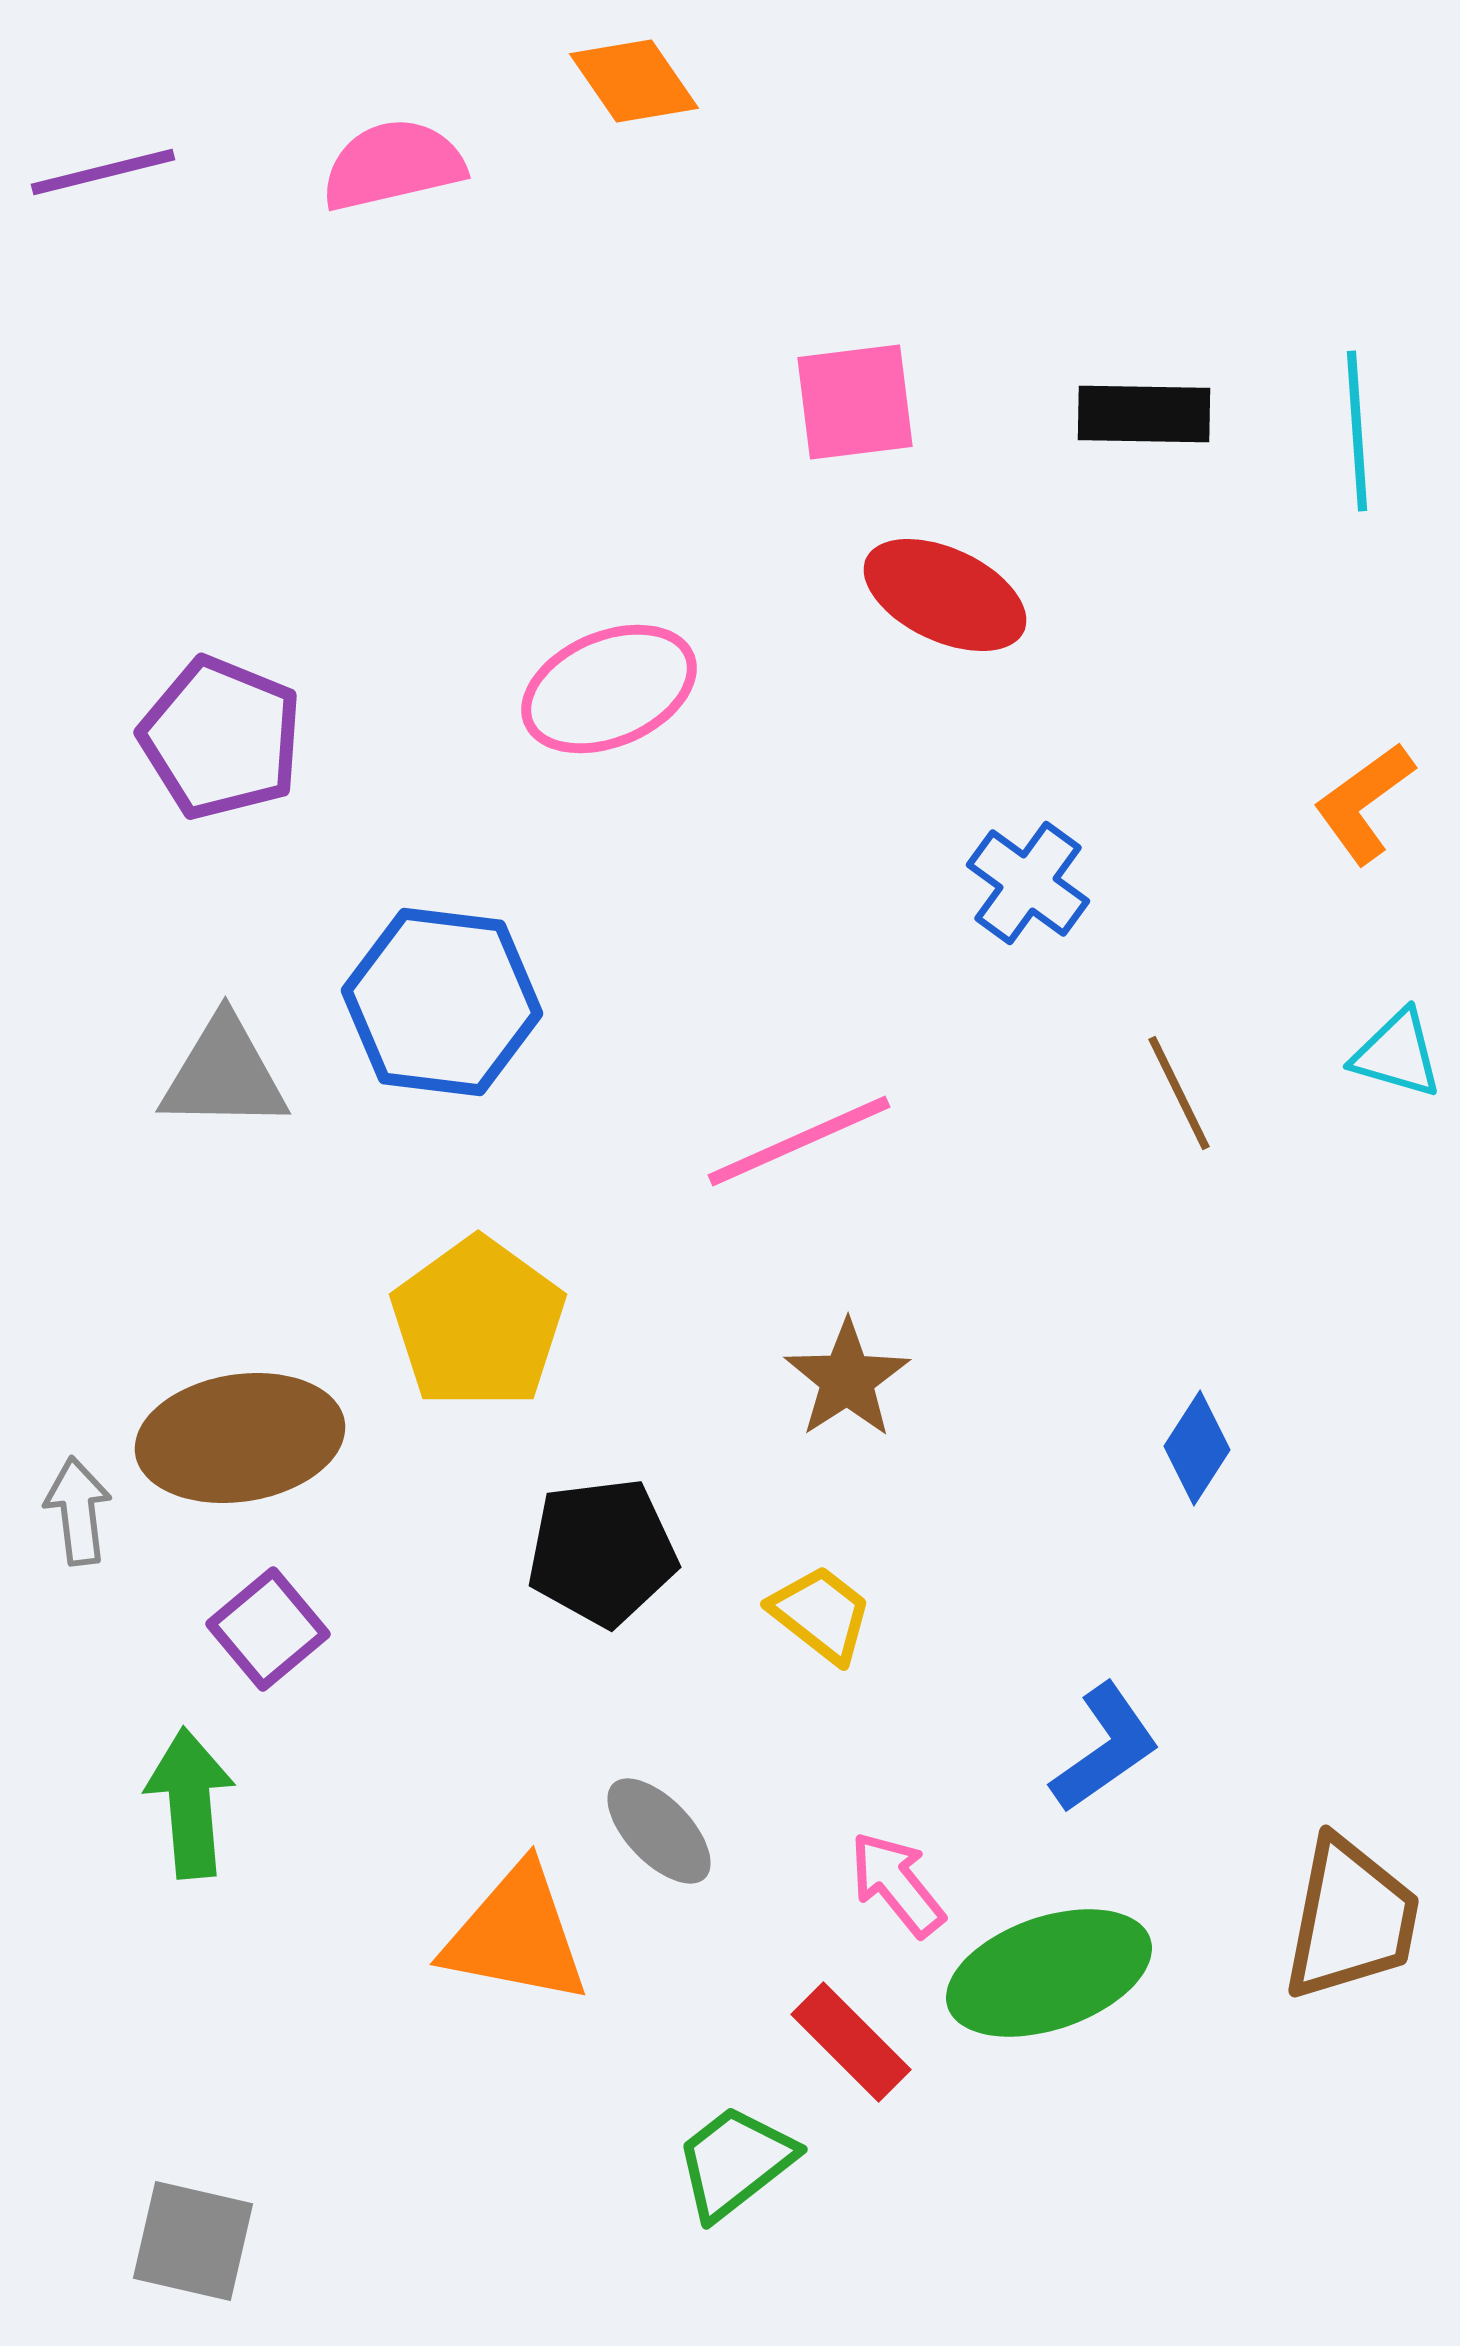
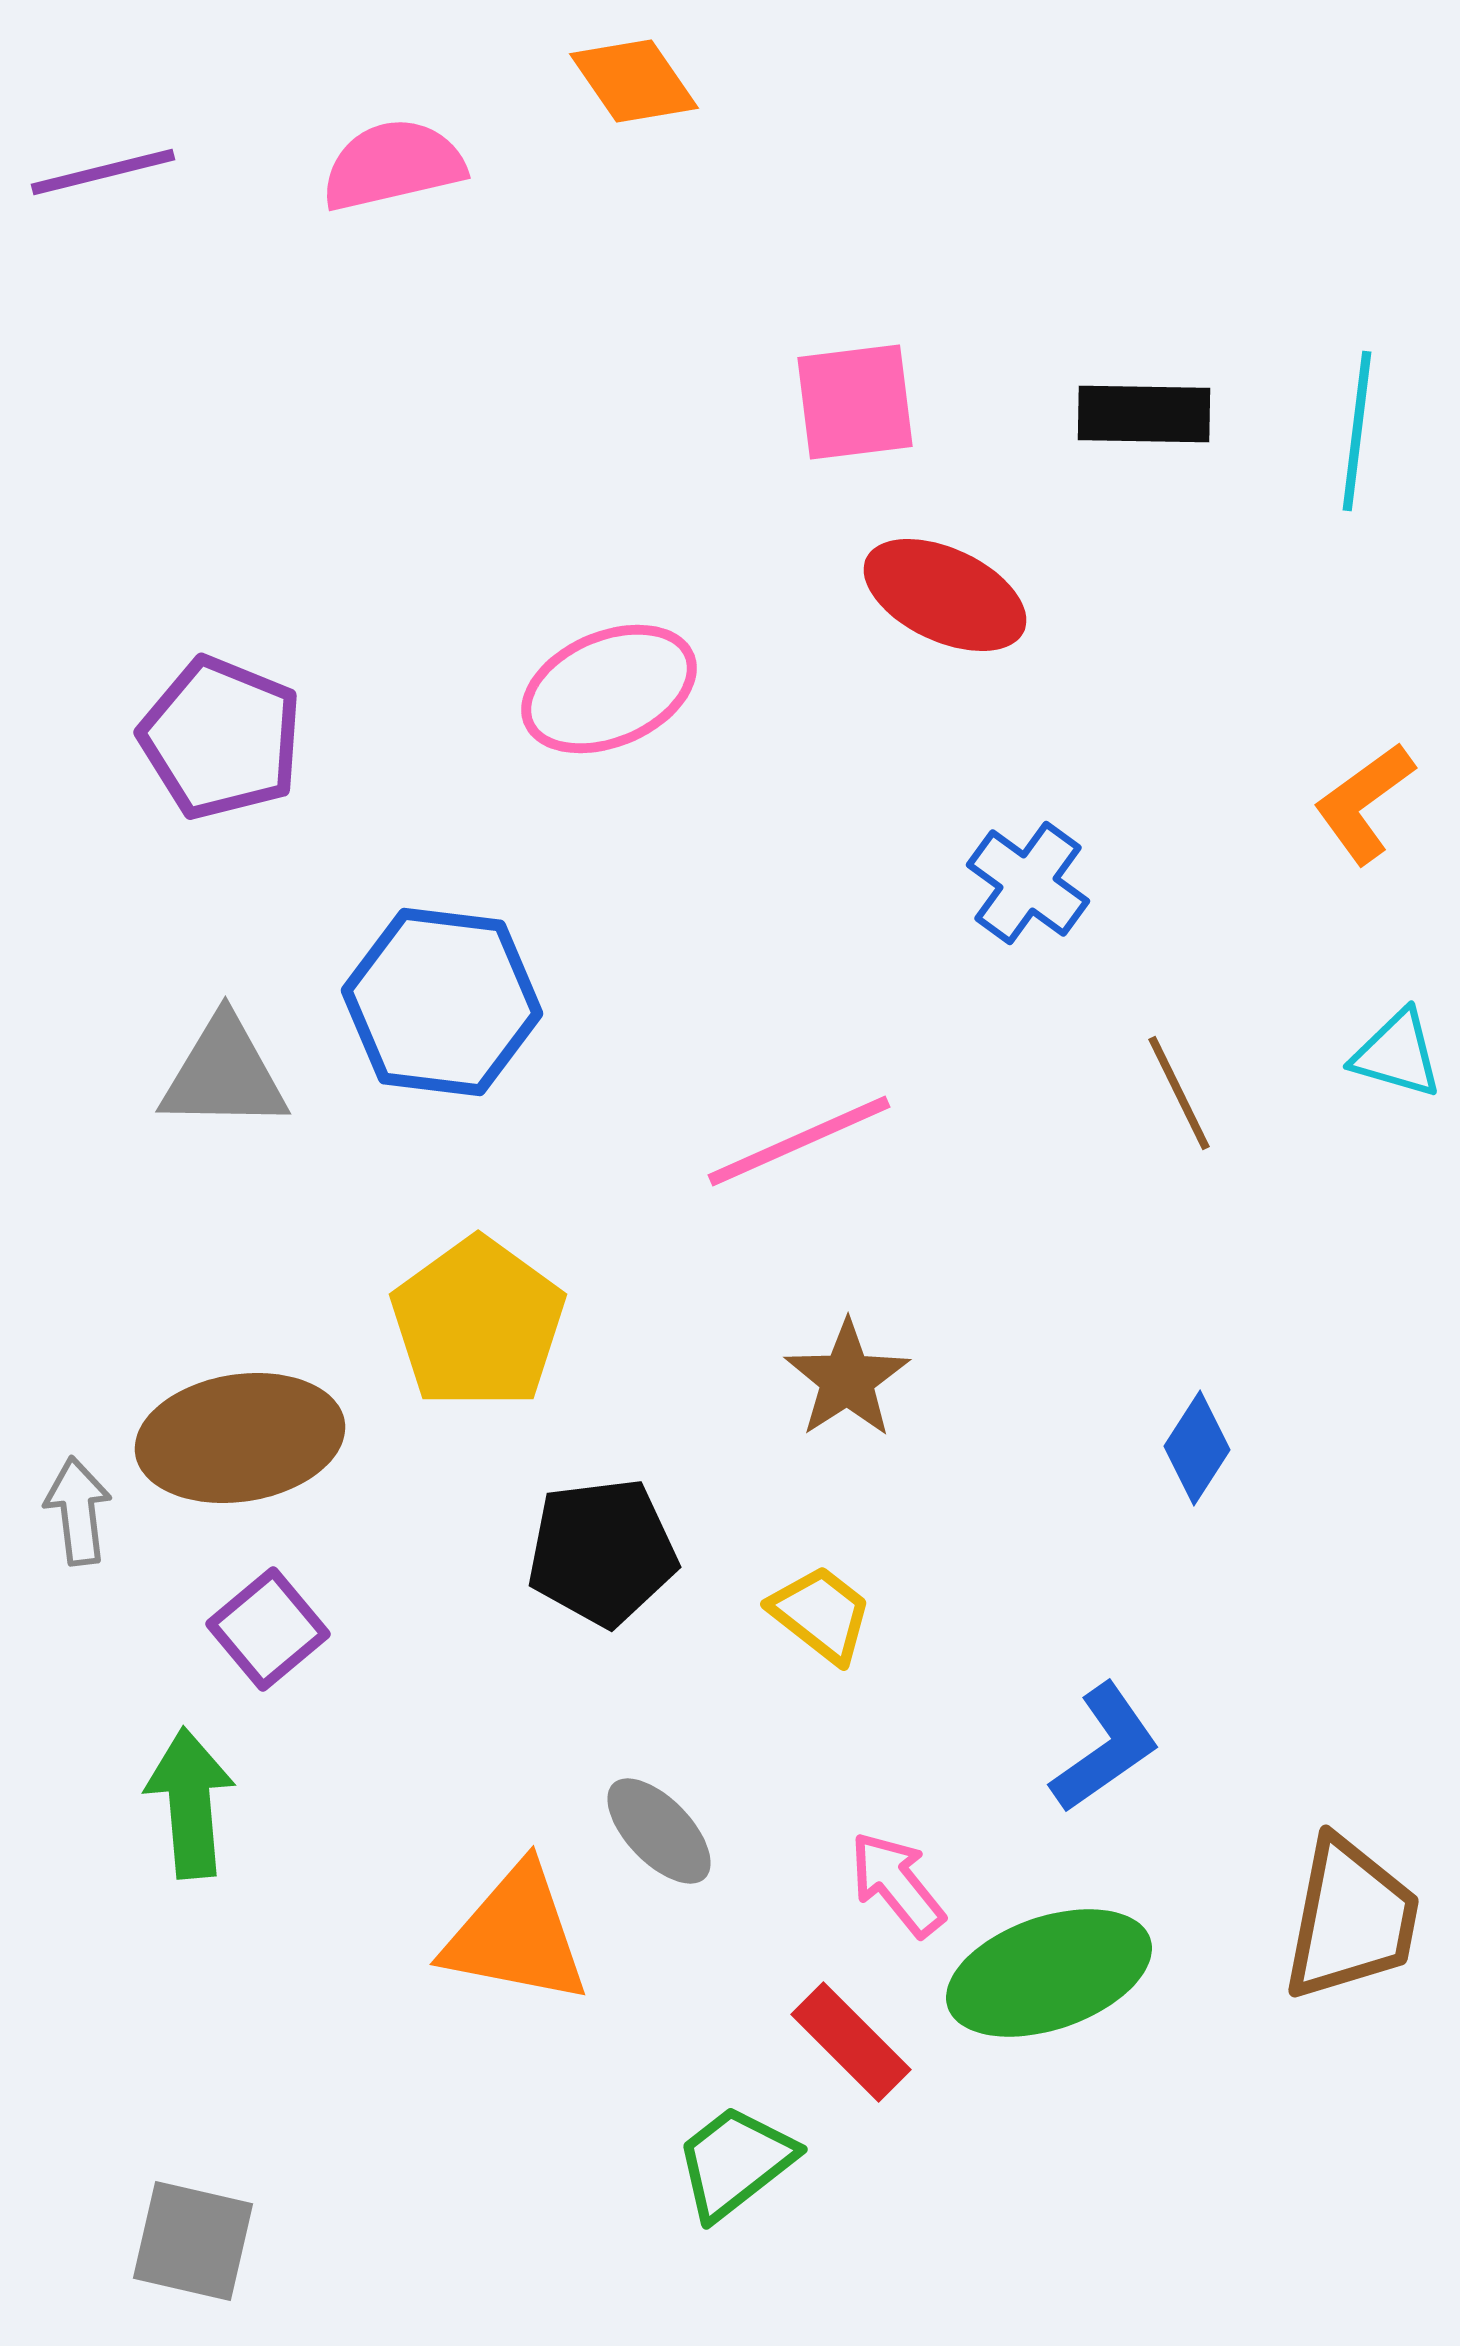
cyan line: rotated 11 degrees clockwise
